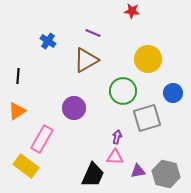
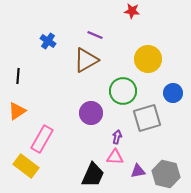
purple line: moved 2 px right, 2 px down
purple circle: moved 17 px right, 5 px down
